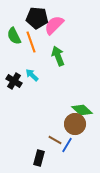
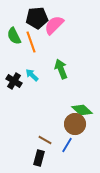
black pentagon: rotated 10 degrees counterclockwise
green arrow: moved 3 px right, 13 px down
brown line: moved 10 px left
